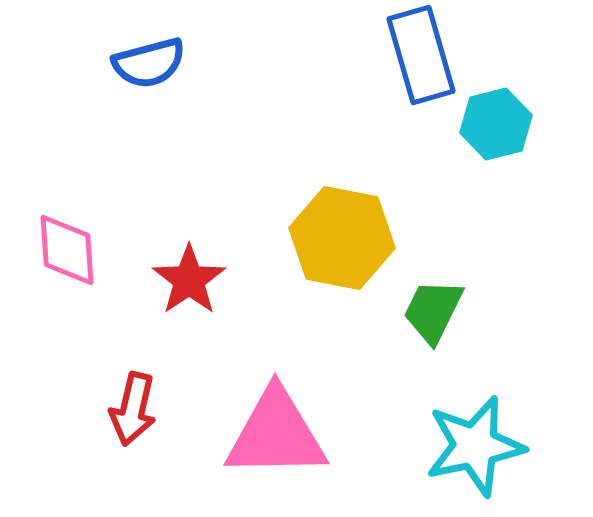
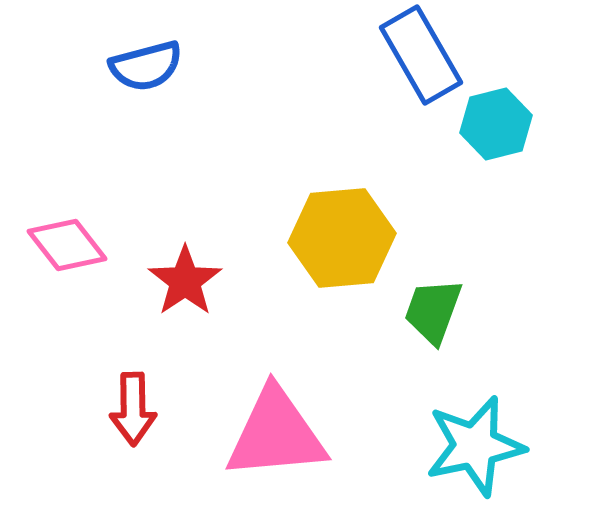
blue rectangle: rotated 14 degrees counterclockwise
blue semicircle: moved 3 px left, 3 px down
yellow hexagon: rotated 16 degrees counterclockwise
pink diamond: moved 5 px up; rotated 34 degrees counterclockwise
red star: moved 4 px left, 1 px down
green trapezoid: rotated 6 degrees counterclockwise
red arrow: rotated 14 degrees counterclockwise
pink triangle: rotated 4 degrees counterclockwise
